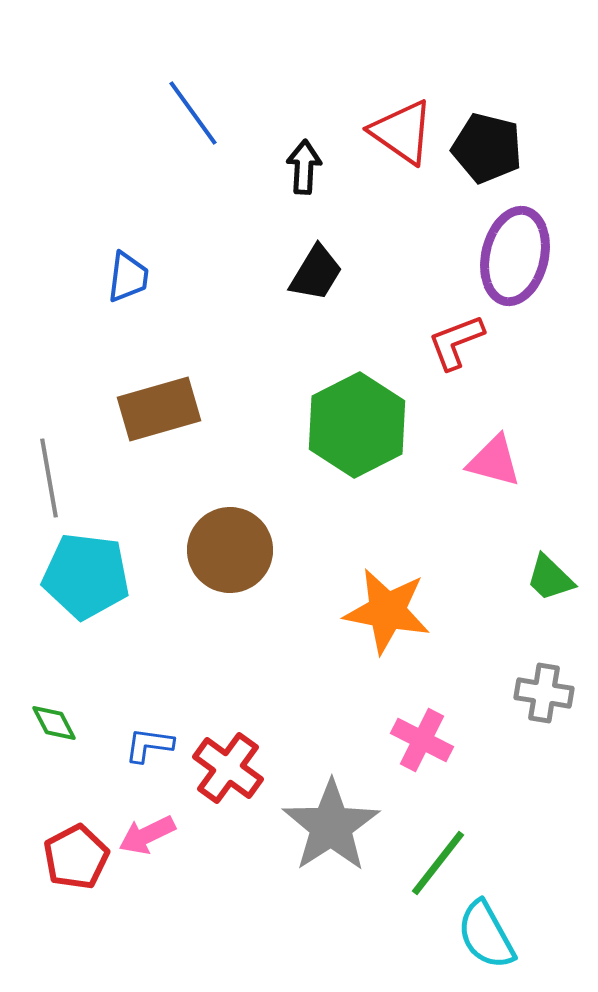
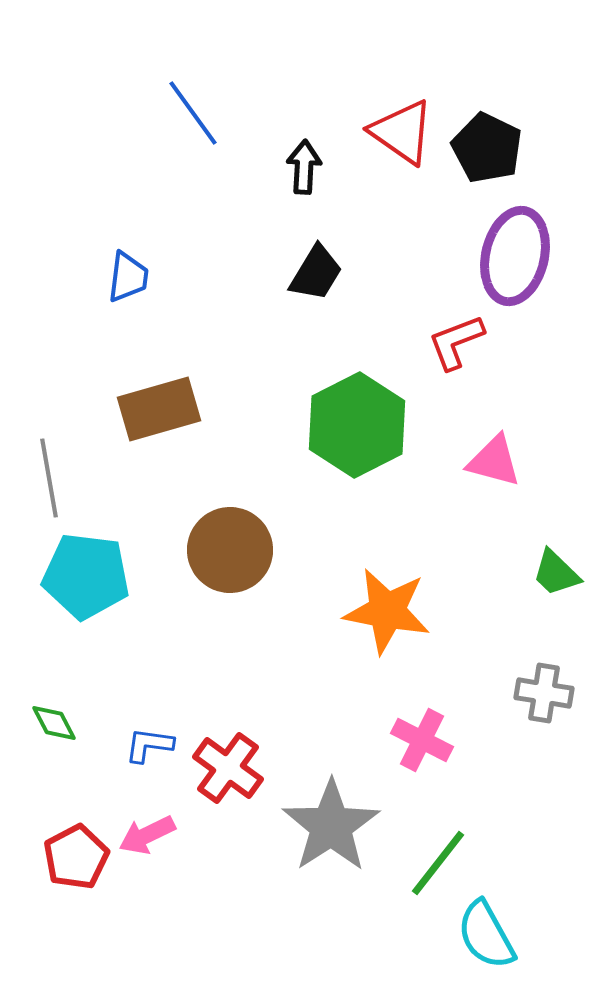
black pentagon: rotated 12 degrees clockwise
green trapezoid: moved 6 px right, 5 px up
